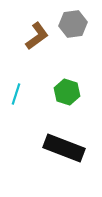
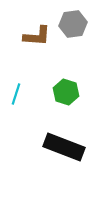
brown L-shape: rotated 40 degrees clockwise
green hexagon: moved 1 px left
black rectangle: moved 1 px up
